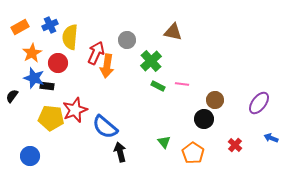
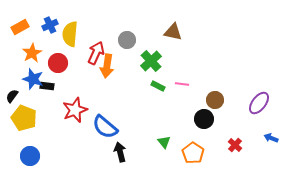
yellow semicircle: moved 3 px up
blue star: moved 1 px left, 1 px down
yellow pentagon: moved 27 px left; rotated 15 degrees clockwise
